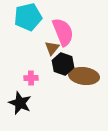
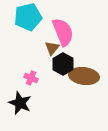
black hexagon: rotated 10 degrees clockwise
pink cross: rotated 24 degrees clockwise
